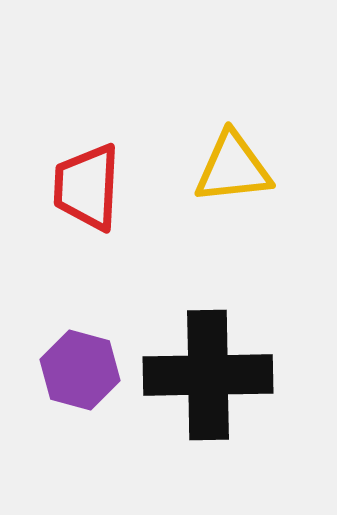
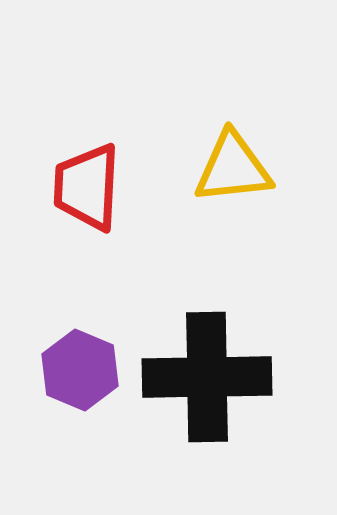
purple hexagon: rotated 8 degrees clockwise
black cross: moved 1 px left, 2 px down
